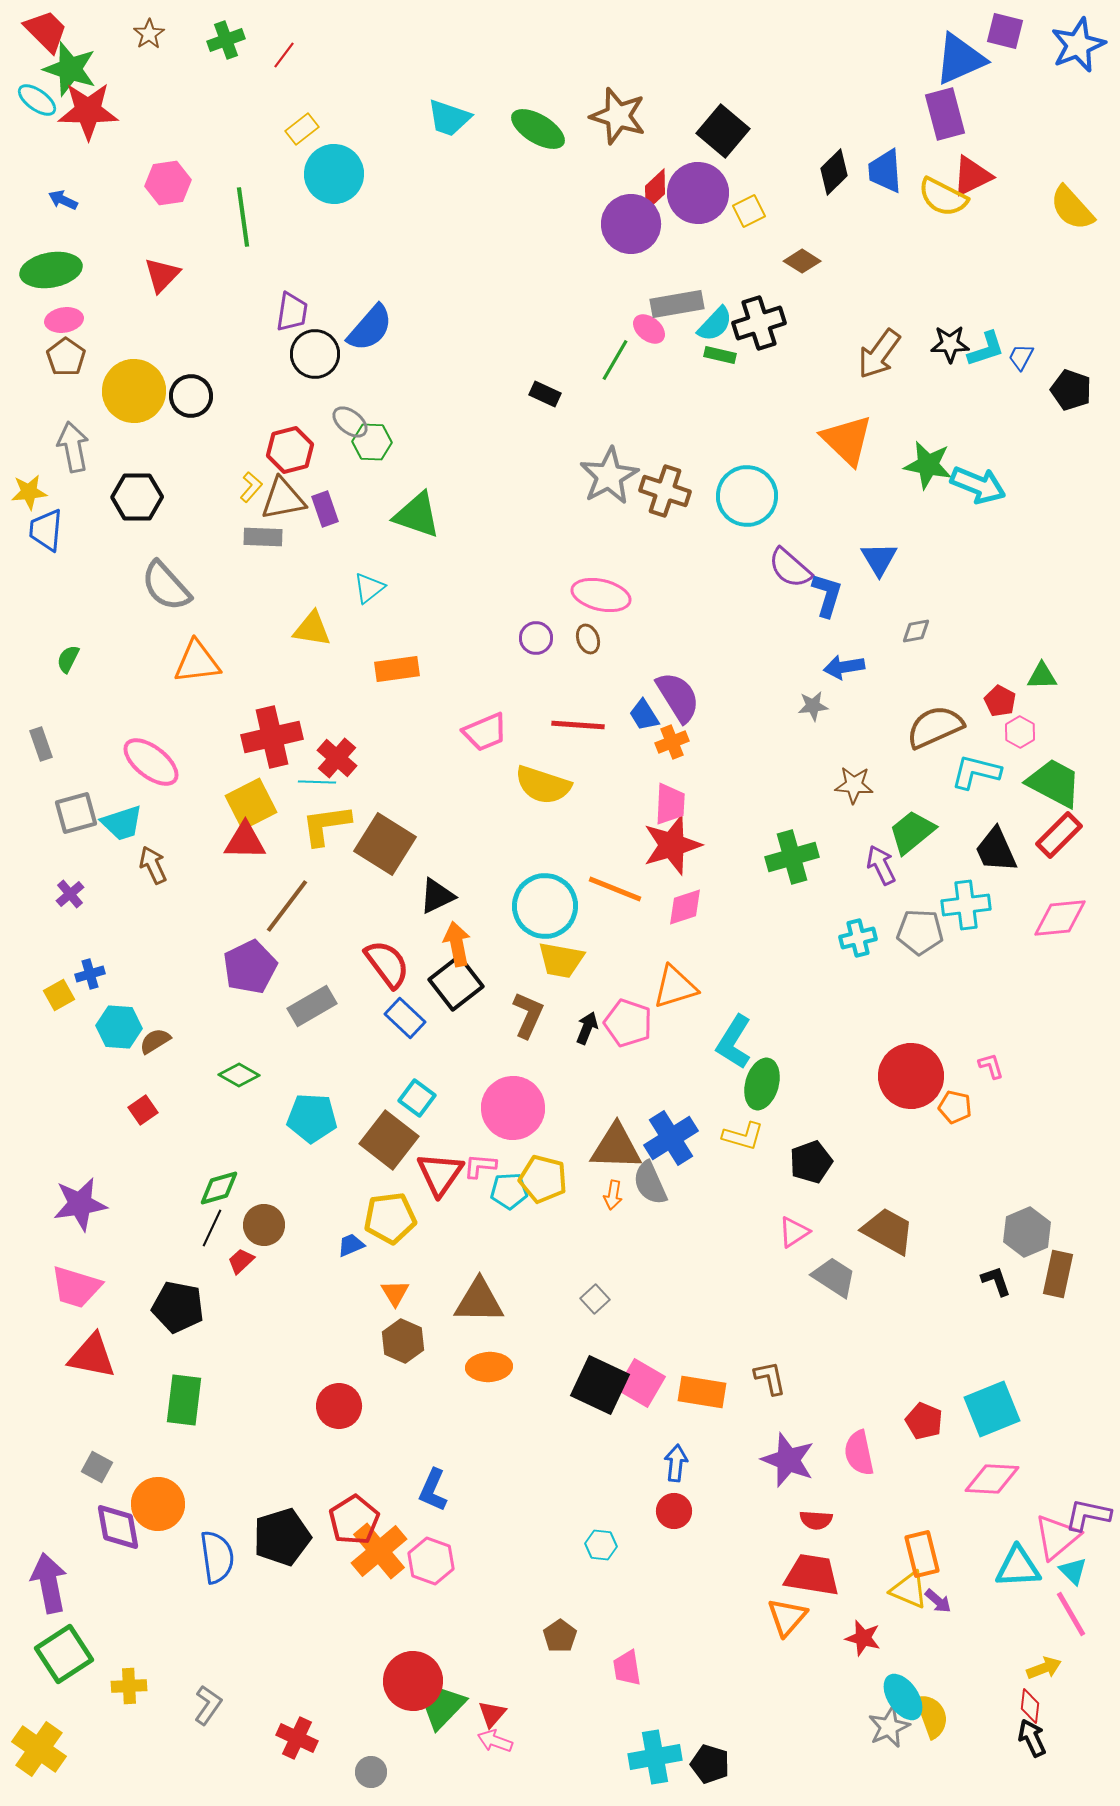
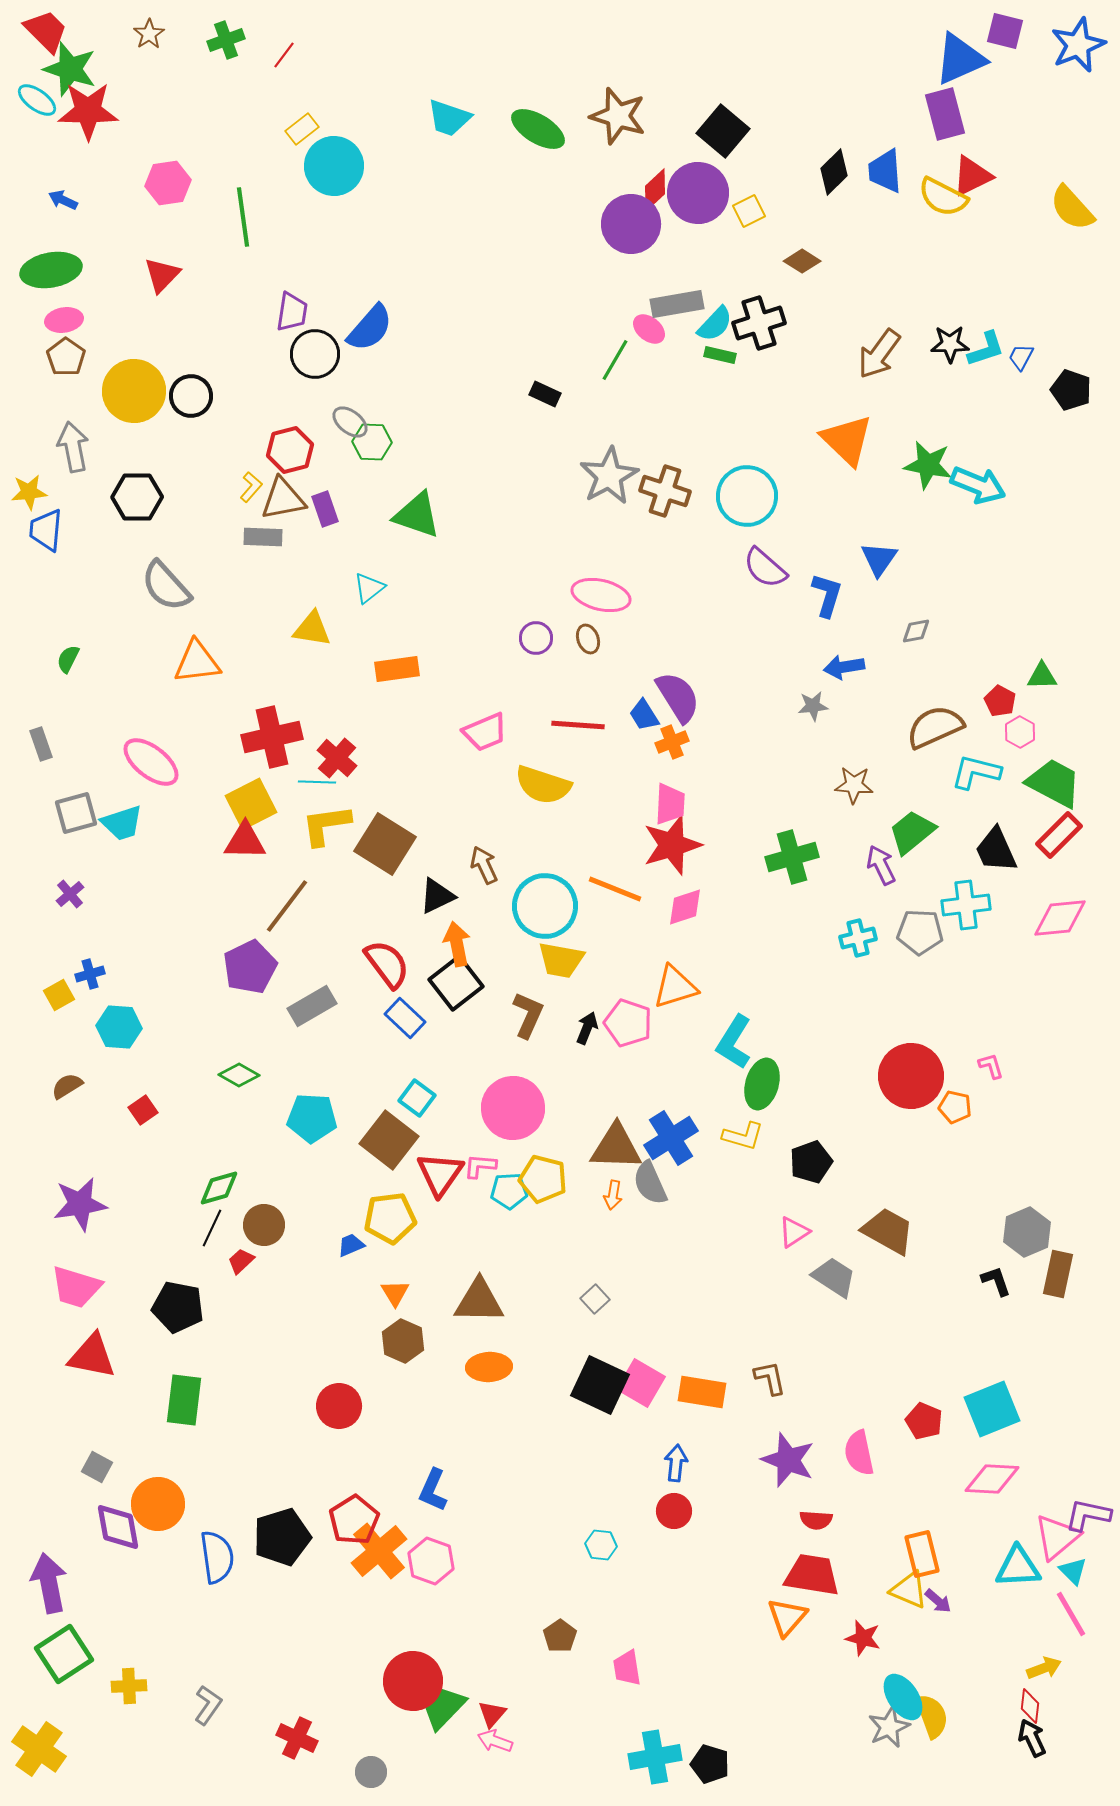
cyan circle at (334, 174): moved 8 px up
blue triangle at (879, 559): rotated 6 degrees clockwise
purple semicircle at (790, 568): moved 25 px left
brown arrow at (153, 865): moved 331 px right
brown semicircle at (155, 1041): moved 88 px left, 45 px down
